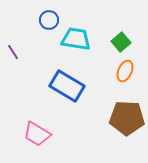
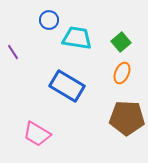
cyan trapezoid: moved 1 px right, 1 px up
orange ellipse: moved 3 px left, 2 px down
